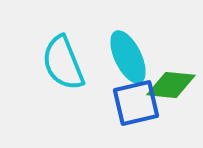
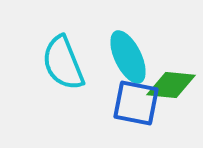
blue square: rotated 24 degrees clockwise
